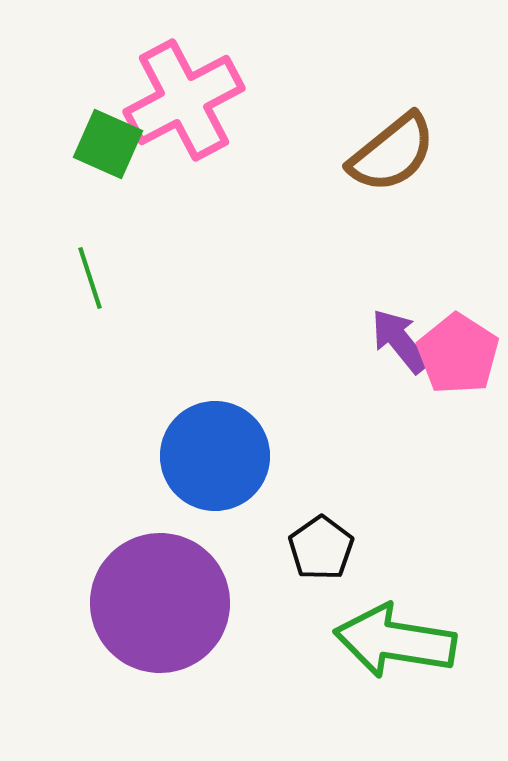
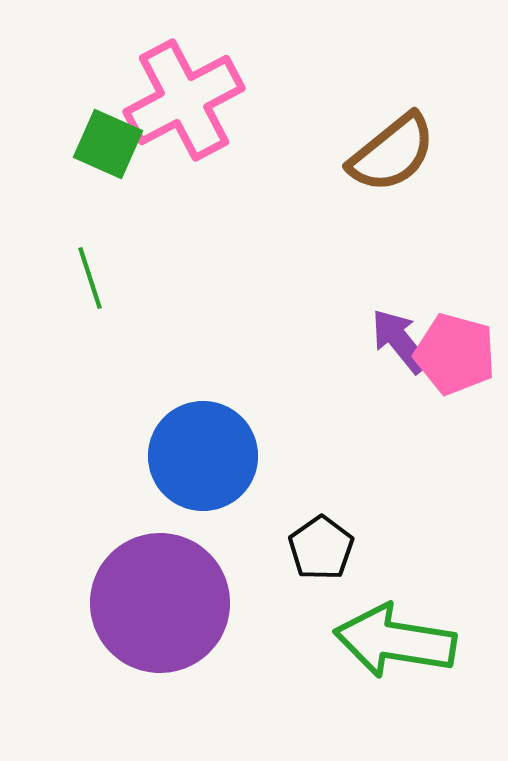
pink pentagon: moved 3 px left; rotated 18 degrees counterclockwise
blue circle: moved 12 px left
